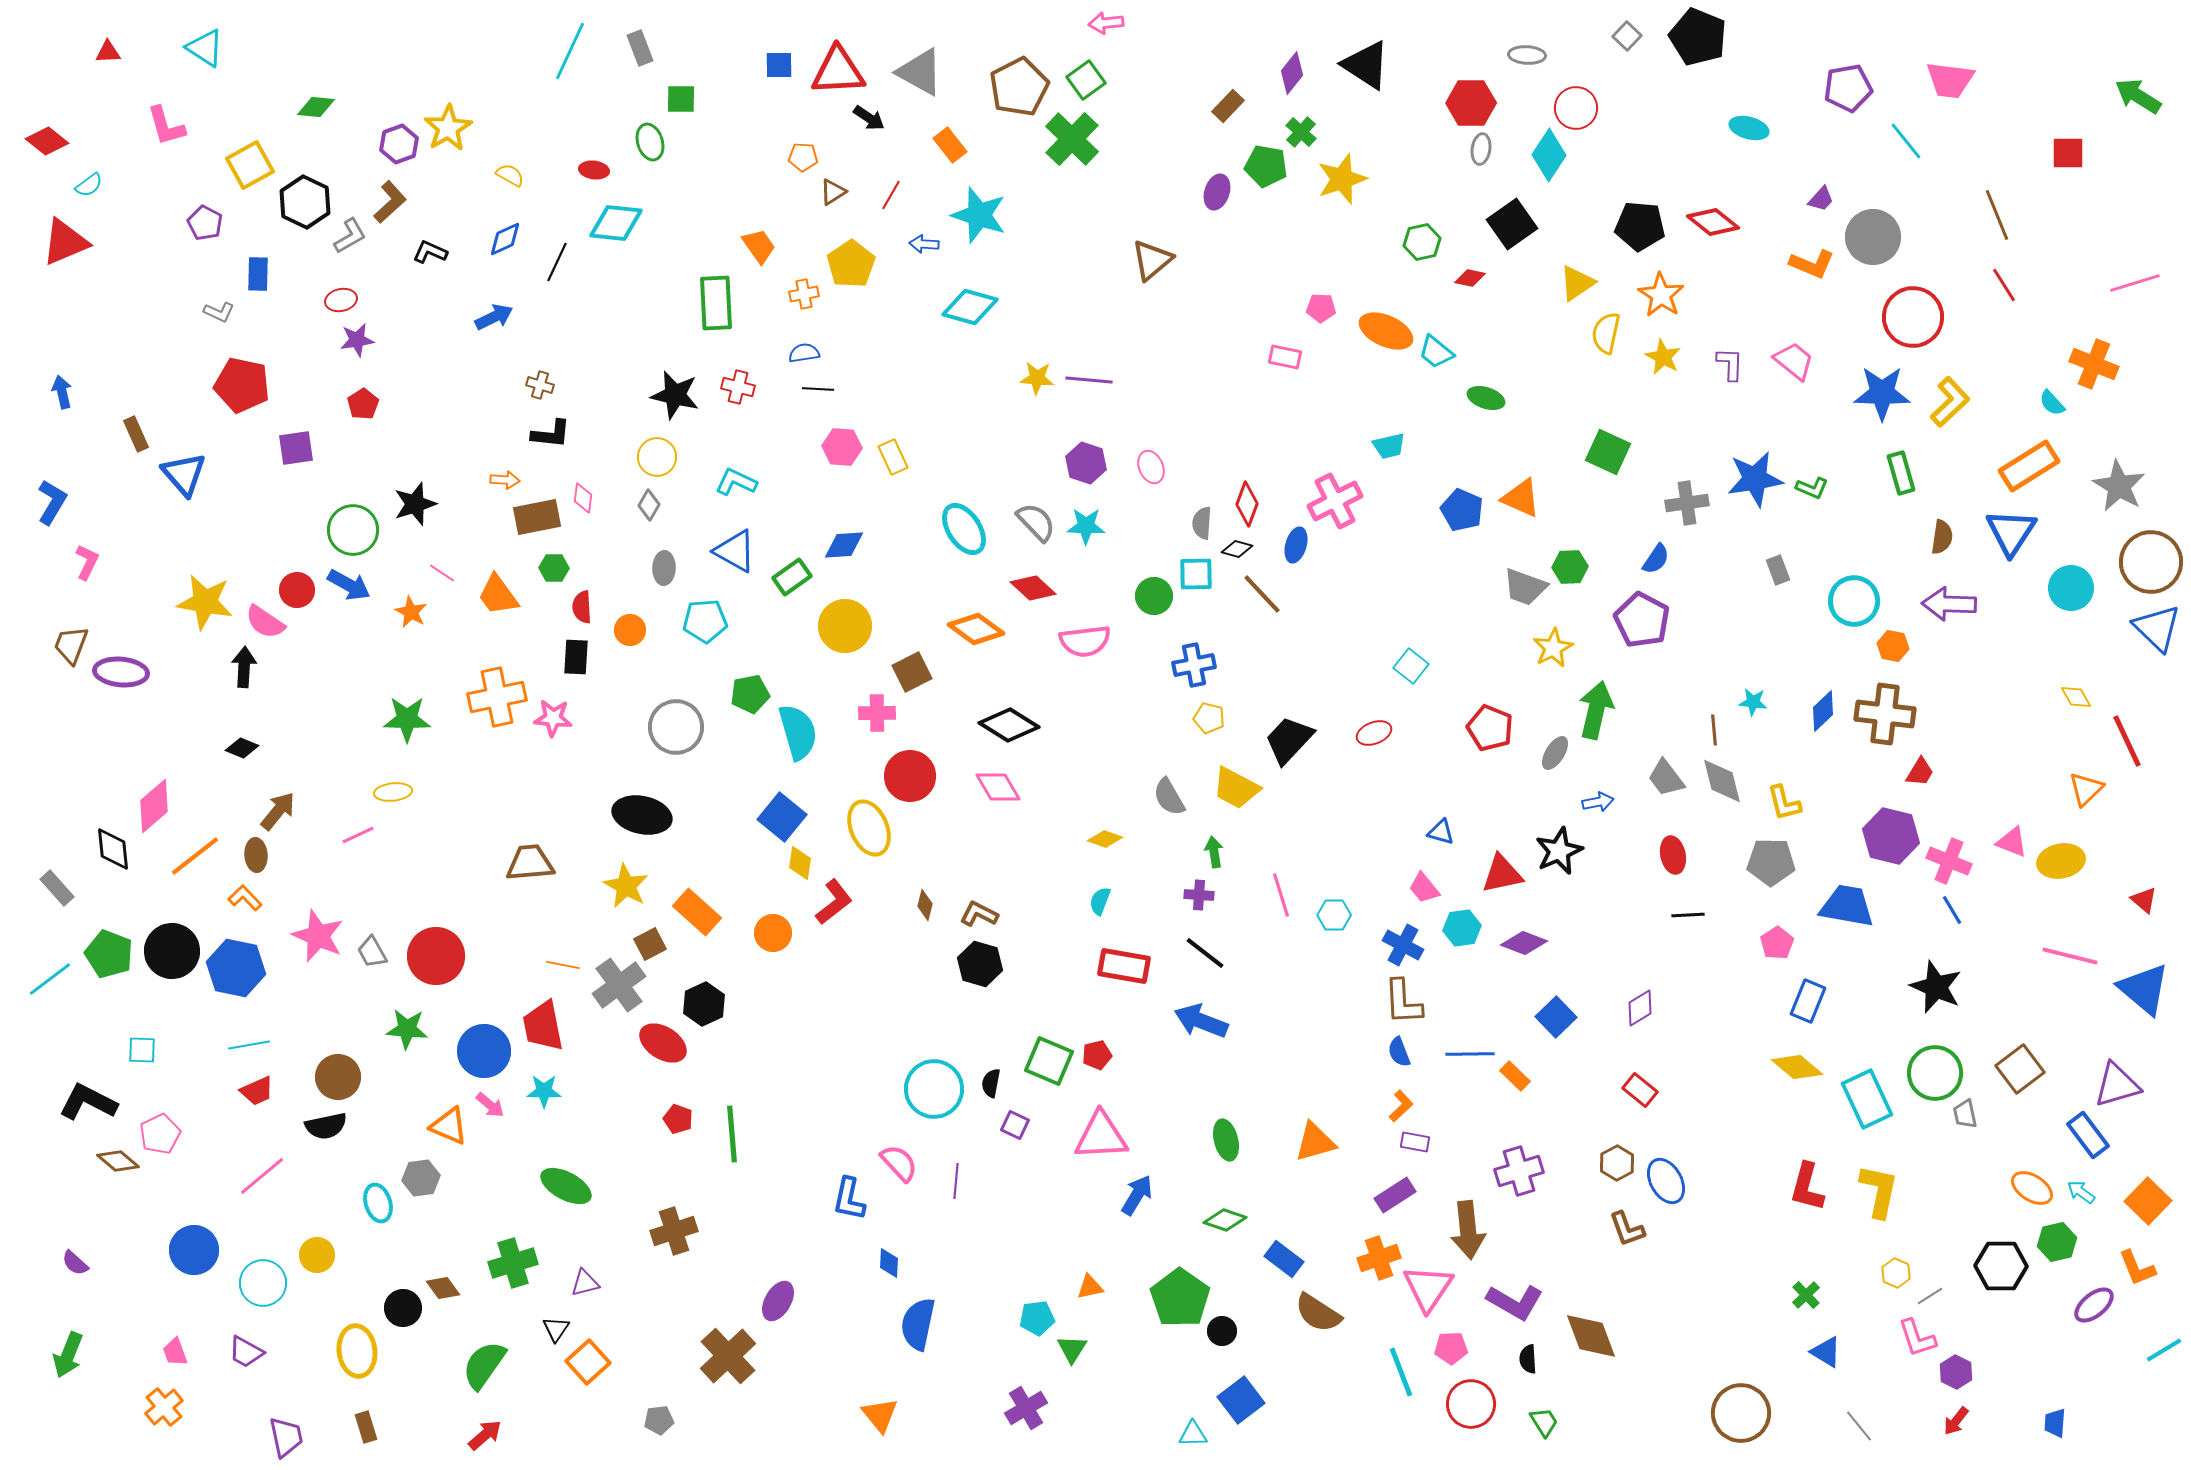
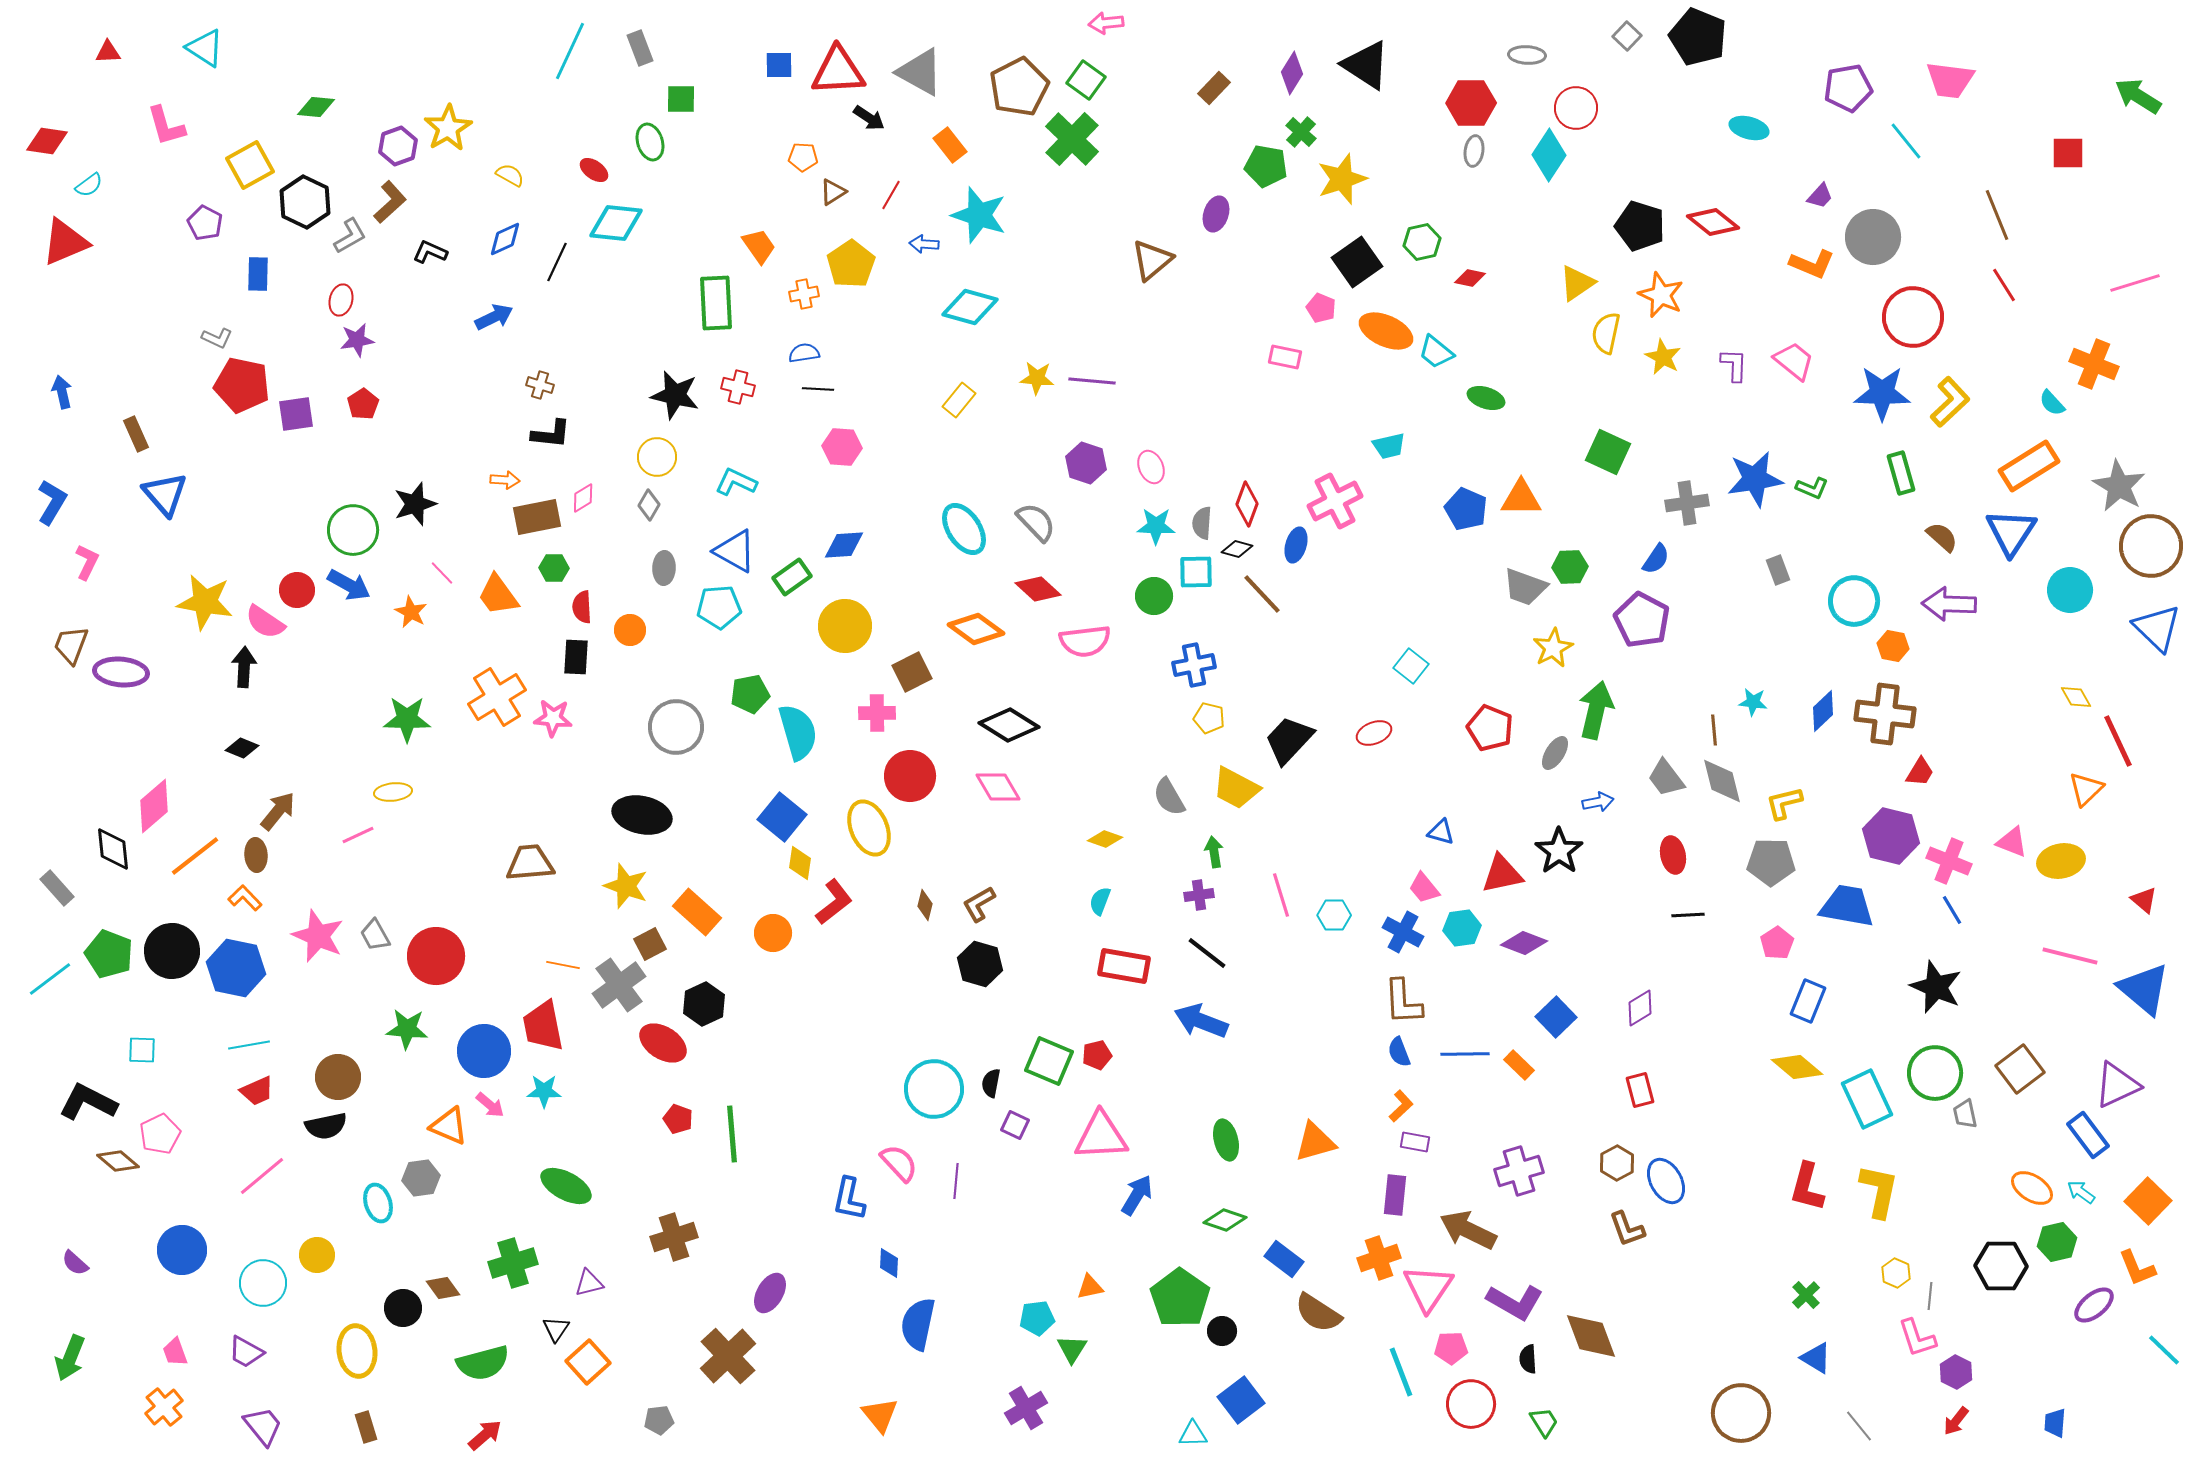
purple diamond at (1292, 73): rotated 6 degrees counterclockwise
green square at (1086, 80): rotated 18 degrees counterclockwise
brown rectangle at (1228, 106): moved 14 px left, 18 px up
red diamond at (47, 141): rotated 30 degrees counterclockwise
purple hexagon at (399, 144): moved 1 px left, 2 px down
gray ellipse at (1481, 149): moved 7 px left, 2 px down
red ellipse at (594, 170): rotated 28 degrees clockwise
purple ellipse at (1217, 192): moved 1 px left, 22 px down
purple trapezoid at (1821, 199): moved 1 px left, 3 px up
black square at (1512, 224): moved 155 px left, 38 px down
black pentagon at (1640, 226): rotated 12 degrees clockwise
orange star at (1661, 295): rotated 9 degrees counterclockwise
red ellipse at (341, 300): rotated 64 degrees counterclockwise
pink pentagon at (1321, 308): rotated 20 degrees clockwise
gray L-shape at (219, 312): moved 2 px left, 26 px down
purple L-shape at (1730, 364): moved 4 px right, 1 px down
purple line at (1089, 380): moved 3 px right, 1 px down
purple square at (296, 448): moved 34 px up
yellow rectangle at (893, 457): moved 66 px right, 57 px up; rotated 64 degrees clockwise
blue triangle at (184, 474): moved 19 px left, 20 px down
pink diamond at (583, 498): rotated 52 degrees clockwise
orange triangle at (1521, 498): rotated 24 degrees counterclockwise
blue pentagon at (1462, 510): moved 4 px right, 1 px up
cyan star at (1086, 526): moved 70 px right
brown semicircle at (1942, 537): rotated 56 degrees counterclockwise
brown circle at (2151, 562): moved 16 px up
pink line at (442, 573): rotated 12 degrees clockwise
cyan square at (1196, 574): moved 2 px up
red diamond at (1033, 588): moved 5 px right, 1 px down
cyan circle at (2071, 588): moved 1 px left, 2 px down
cyan pentagon at (705, 621): moved 14 px right, 14 px up
orange cross at (497, 697): rotated 20 degrees counterclockwise
red line at (2127, 741): moved 9 px left
yellow L-shape at (1784, 803): rotated 90 degrees clockwise
black star at (1559, 851): rotated 12 degrees counterclockwise
yellow star at (626, 886): rotated 9 degrees counterclockwise
purple cross at (1199, 895): rotated 12 degrees counterclockwise
brown L-shape at (979, 914): moved 10 px up; rotated 57 degrees counterclockwise
blue cross at (1403, 945): moved 13 px up
gray trapezoid at (372, 952): moved 3 px right, 17 px up
black line at (1205, 953): moved 2 px right
blue line at (1470, 1054): moved 5 px left
orange rectangle at (1515, 1076): moved 4 px right, 11 px up
purple triangle at (2117, 1085): rotated 9 degrees counterclockwise
red rectangle at (1640, 1090): rotated 36 degrees clockwise
purple rectangle at (1395, 1195): rotated 51 degrees counterclockwise
brown arrow at (1468, 1230): rotated 122 degrees clockwise
brown cross at (674, 1231): moved 6 px down
blue circle at (194, 1250): moved 12 px left
purple triangle at (585, 1283): moved 4 px right
gray line at (1930, 1296): rotated 52 degrees counterclockwise
purple ellipse at (778, 1301): moved 8 px left, 8 px up
cyan line at (2164, 1350): rotated 75 degrees clockwise
blue triangle at (1826, 1352): moved 10 px left, 6 px down
green arrow at (68, 1355): moved 2 px right, 3 px down
green semicircle at (484, 1365): moved 1 px left, 2 px up; rotated 140 degrees counterclockwise
purple trapezoid at (286, 1437): moved 23 px left, 11 px up; rotated 27 degrees counterclockwise
